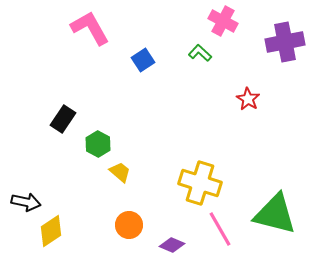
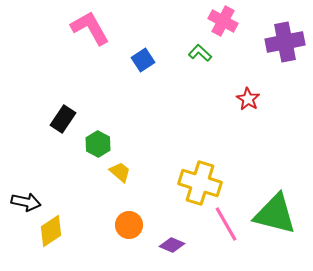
pink line: moved 6 px right, 5 px up
